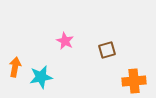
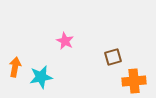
brown square: moved 6 px right, 7 px down
